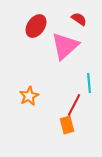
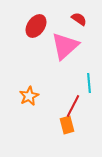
red line: moved 1 px left, 1 px down
